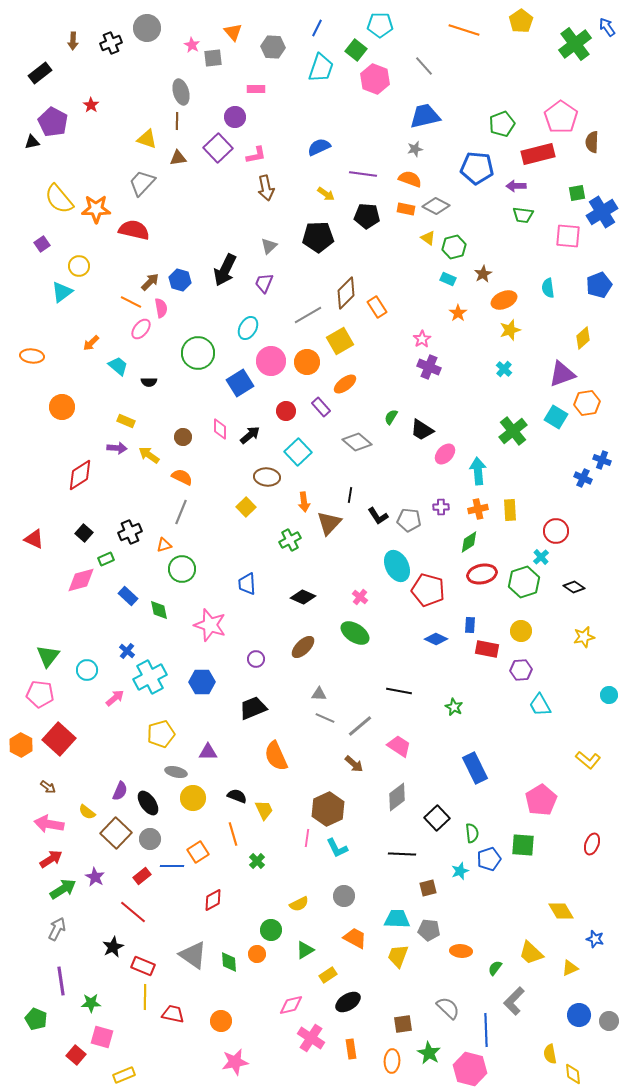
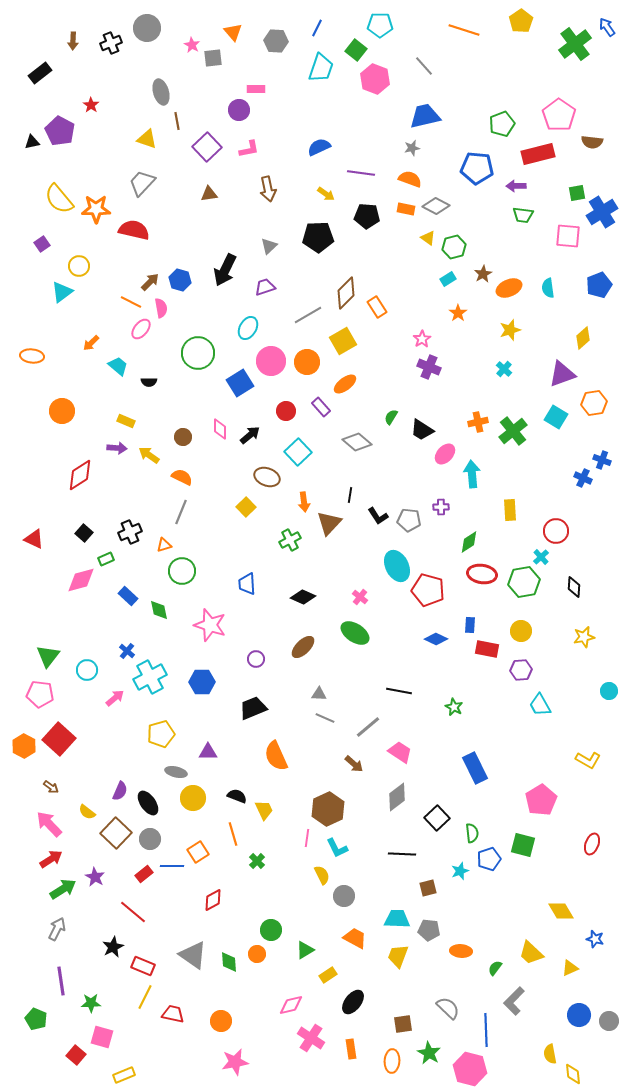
gray hexagon at (273, 47): moved 3 px right, 6 px up
gray ellipse at (181, 92): moved 20 px left
purple circle at (235, 117): moved 4 px right, 7 px up
pink pentagon at (561, 117): moved 2 px left, 2 px up
brown line at (177, 121): rotated 12 degrees counterclockwise
purple pentagon at (53, 122): moved 7 px right, 9 px down
brown semicircle at (592, 142): rotated 85 degrees counterclockwise
purple square at (218, 148): moved 11 px left, 1 px up
gray star at (415, 149): moved 3 px left, 1 px up
pink L-shape at (256, 155): moved 7 px left, 6 px up
brown triangle at (178, 158): moved 31 px right, 36 px down
purple line at (363, 174): moved 2 px left, 1 px up
brown arrow at (266, 188): moved 2 px right, 1 px down
cyan rectangle at (448, 279): rotated 56 degrees counterclockwise
purple trapezoid at (264, 283): moved 1 px right, 4 px down; rotated 50 degrees clockwise
orange ellipse at (504, 300): moved 5 px right, 12 px up
yellow square at (340, 341): moved 3 px right
orange hexagon at (587, 403): moved 7 px right
orange circle at (62, 407): moved 4 px down
cyan arrow at (478, 471): moved 6 px left, 3 px down
brown ellipse at (267, 477): rotated 15 degrees clockwise
orange cross at (478, 509): moved 87 px up
green circle at (182, 569): moved 2 px down
red ellipse at (482, 574): rotated 20 degrees clockwise
green hexagon at (524, 582): rotated 8 degrees clockwise
black diamond at (574, 587): rotated 60 degrees clockwise
cyan circle at (609, 695): moved 4 px up
gray line at (360, 726): moved 8 px right, 1 px down
orange hexagon at (21, 745): moved 3 px right, 1 px down
pink trapezoid at (399, 746): moved 1 px right, 6 px down
yellow L-shape at (588, 760): rotated 10 degrees counterclockwise
brown arrow at (48, 787): moved 3 px right
pink arrow at (49, 824): rotated 36 degrees clockwise
green square at (523, 845): rotated 10 degrees clockwise
red rectangle at (142, 876): moved 2 px right, 2 px up
yellow semicircle at (299, 904): moved 23 px right, 29 px up; rotated 90 degrees counterclockwise
yellow line at (145, 997): rotated 25 degrees clockwise
black ellipse at (348, 1002): moved 5 px right; rotated 20 degrees counterclockwise
